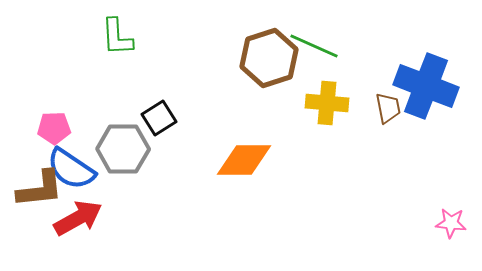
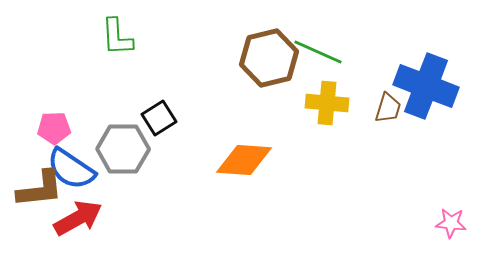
green line: moved 4 px right, 6 px down
brown hexagon: rotated 4 degrees clockwise
brown trapezoid: rotated 28 degrees clockwise
orange diamond: rotated 4 degrees clockwise
